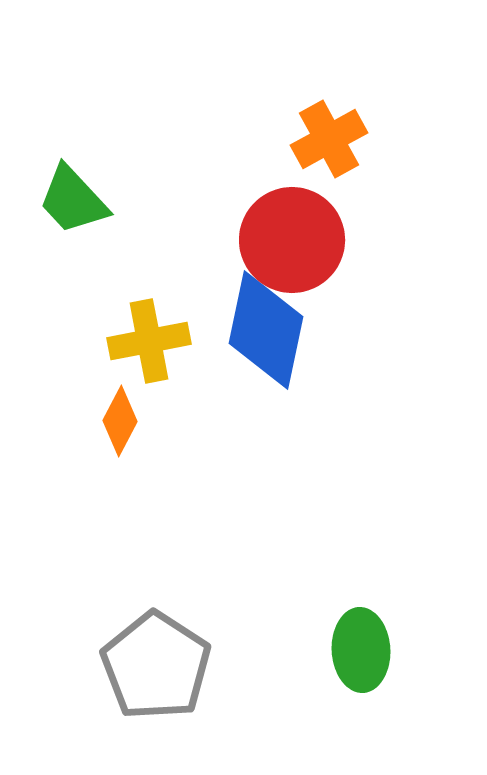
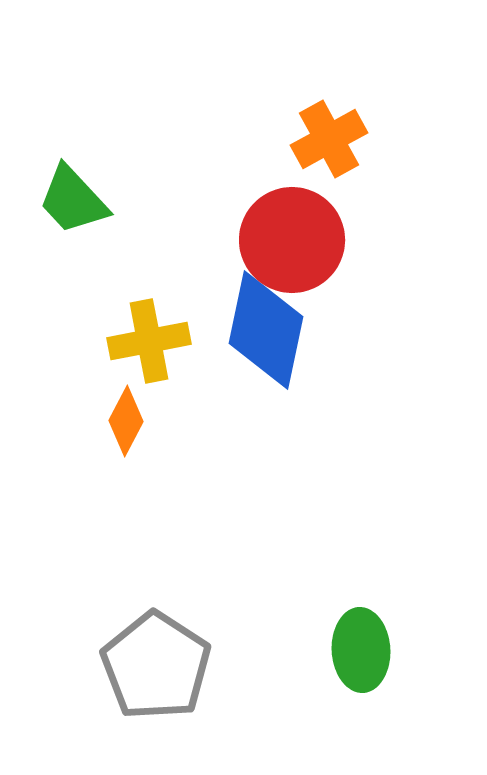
orange diamond: moved 6 px right
